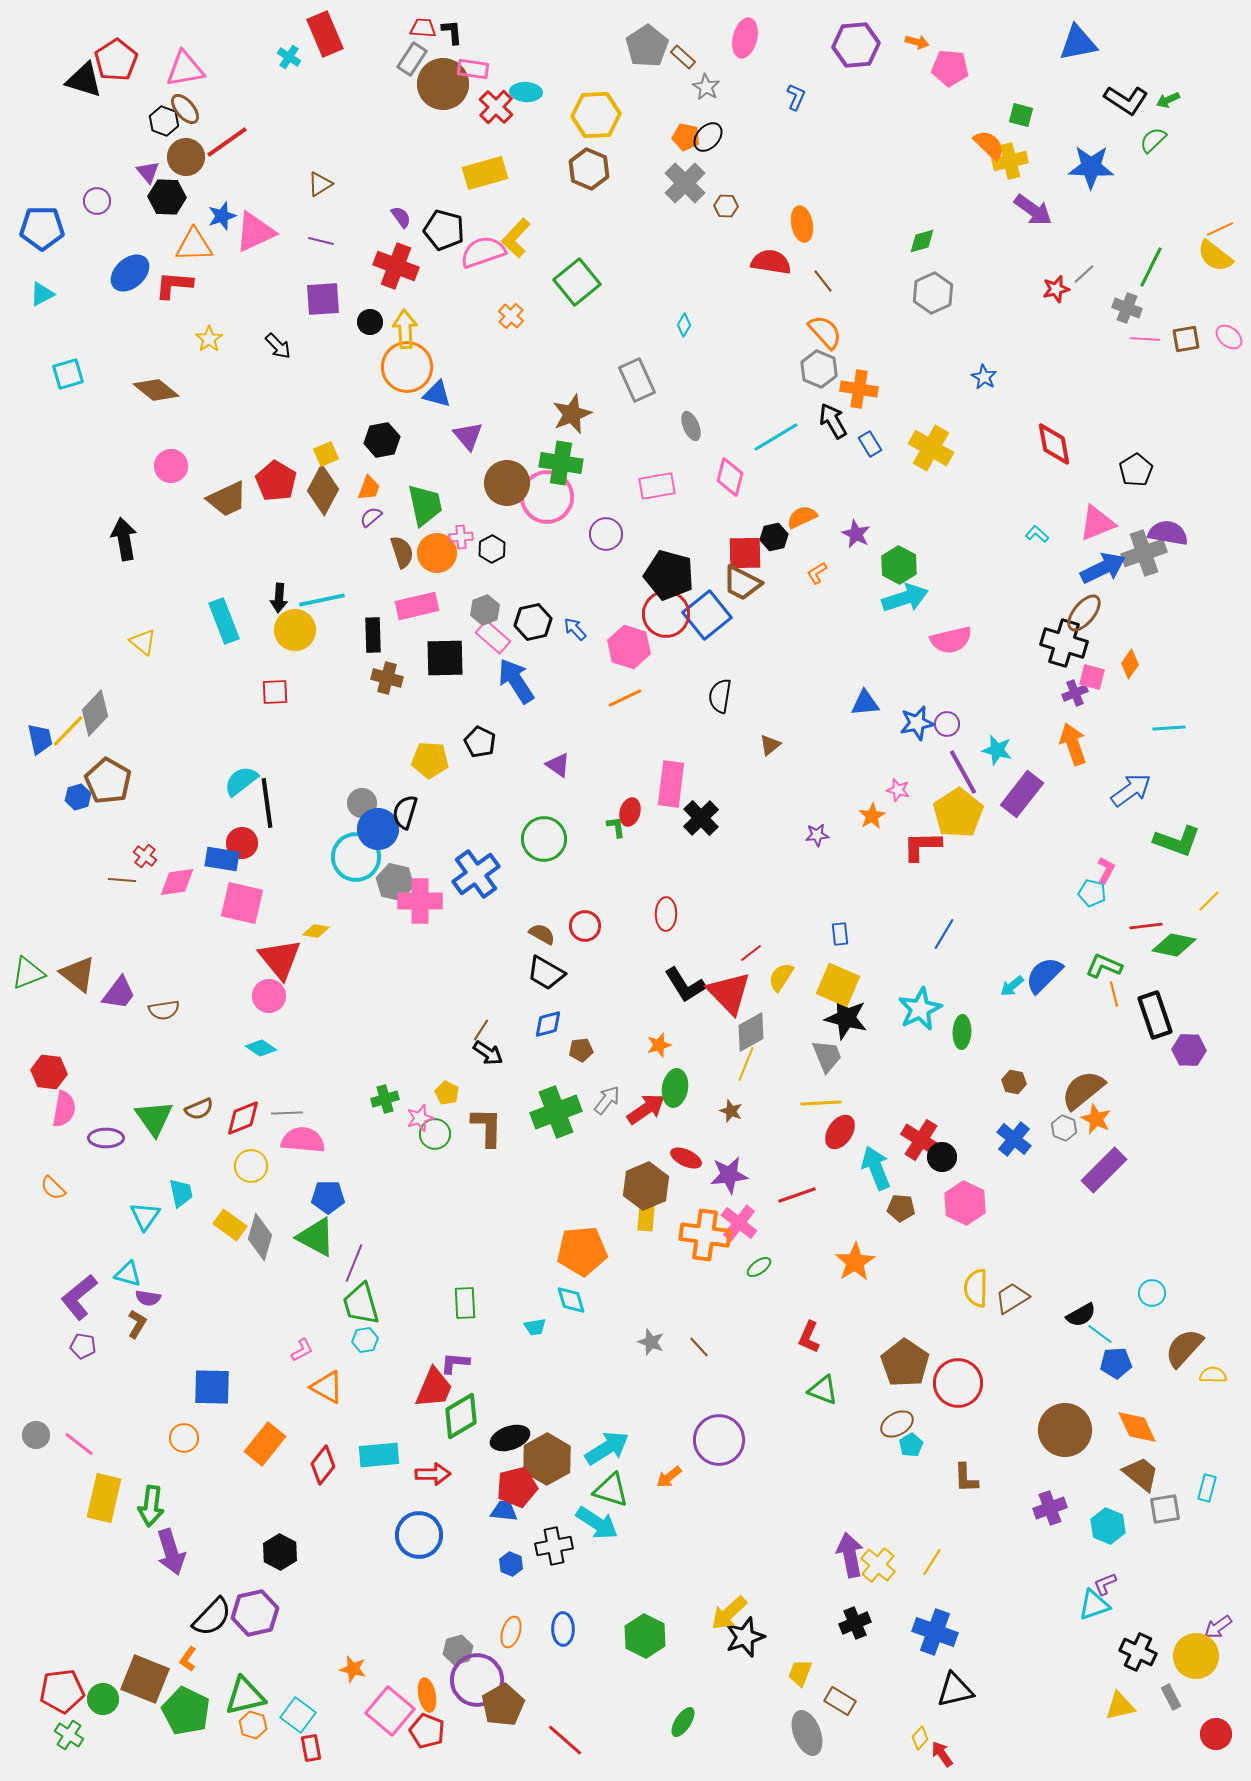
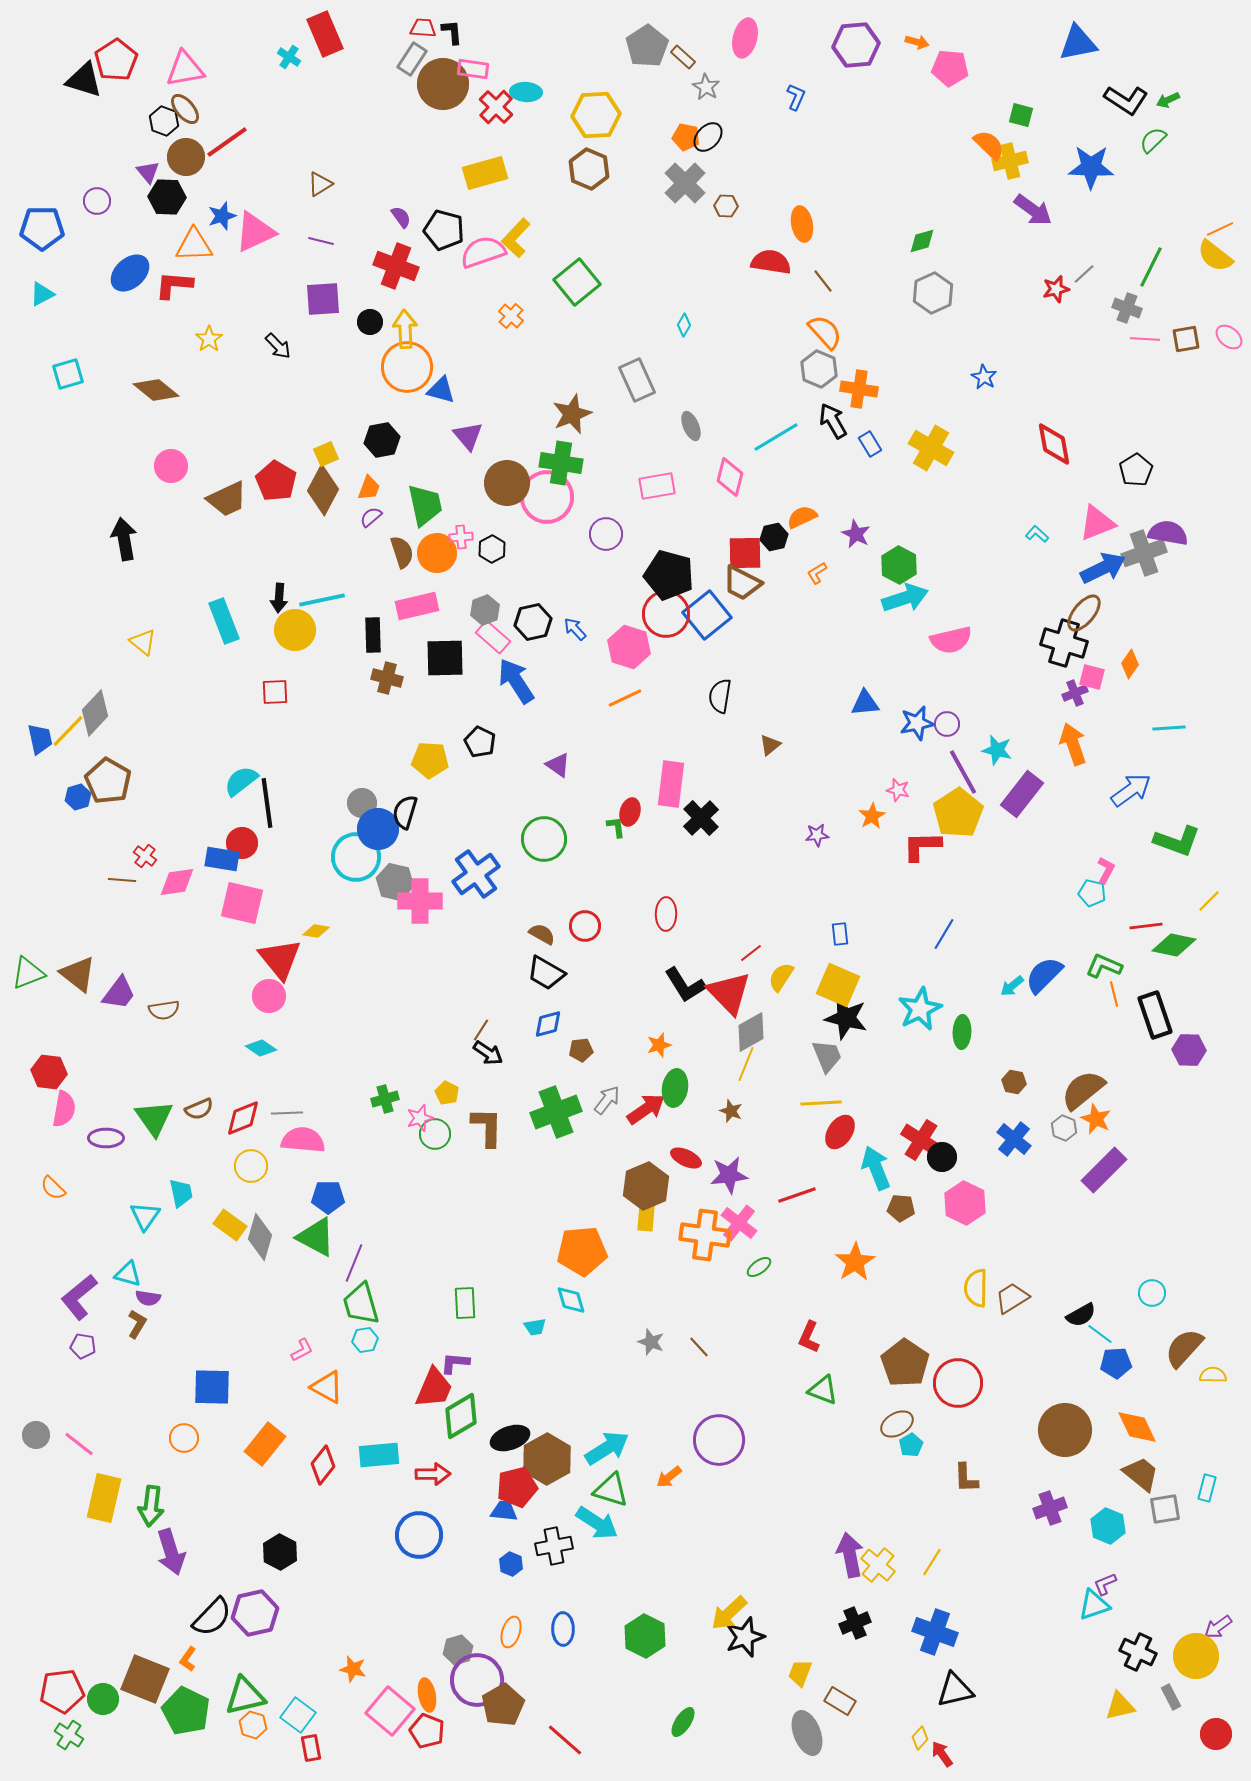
blue triangle at (437, 394): moved 4 px right, 4 px up
